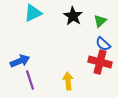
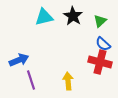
cyan triangle: moved 11 px right, 4 px down; rotated 12 degrees clockwise
blue arrow: moved 1 px left, 1 px up
purple line: moved 1 px right
